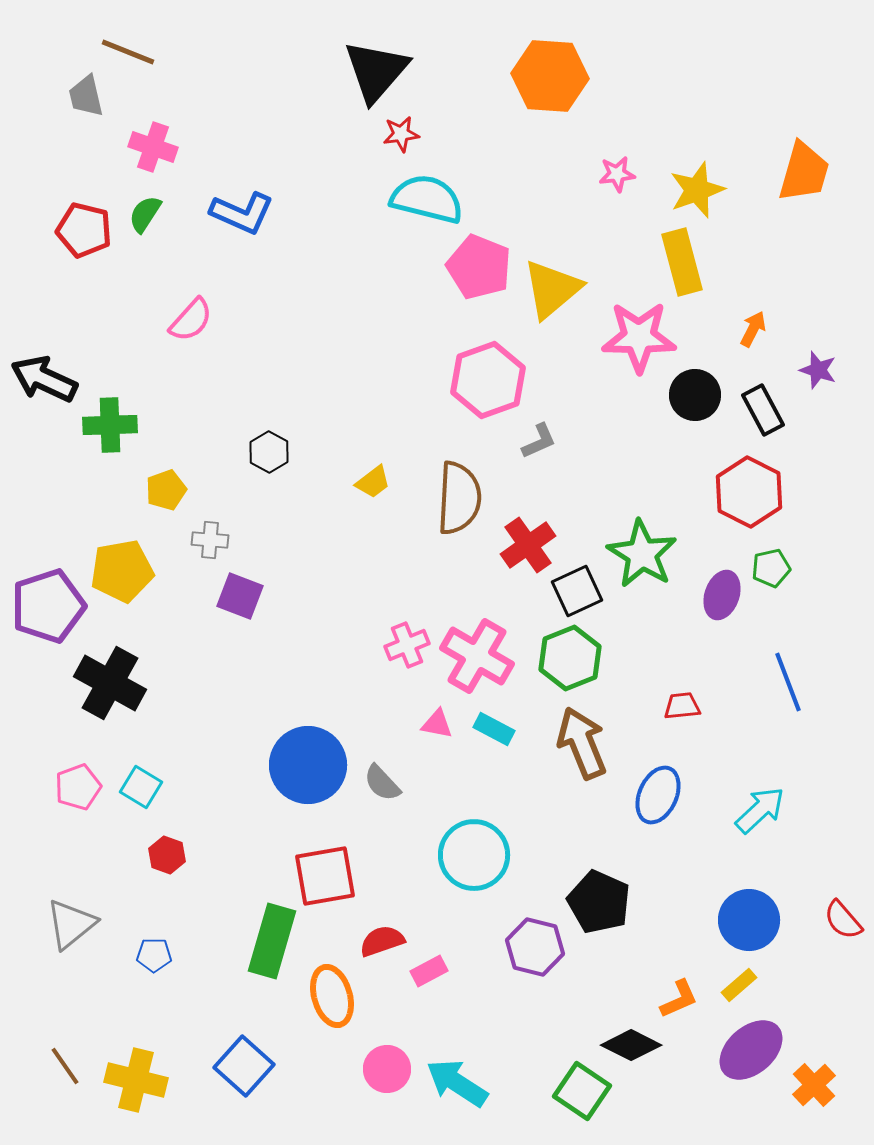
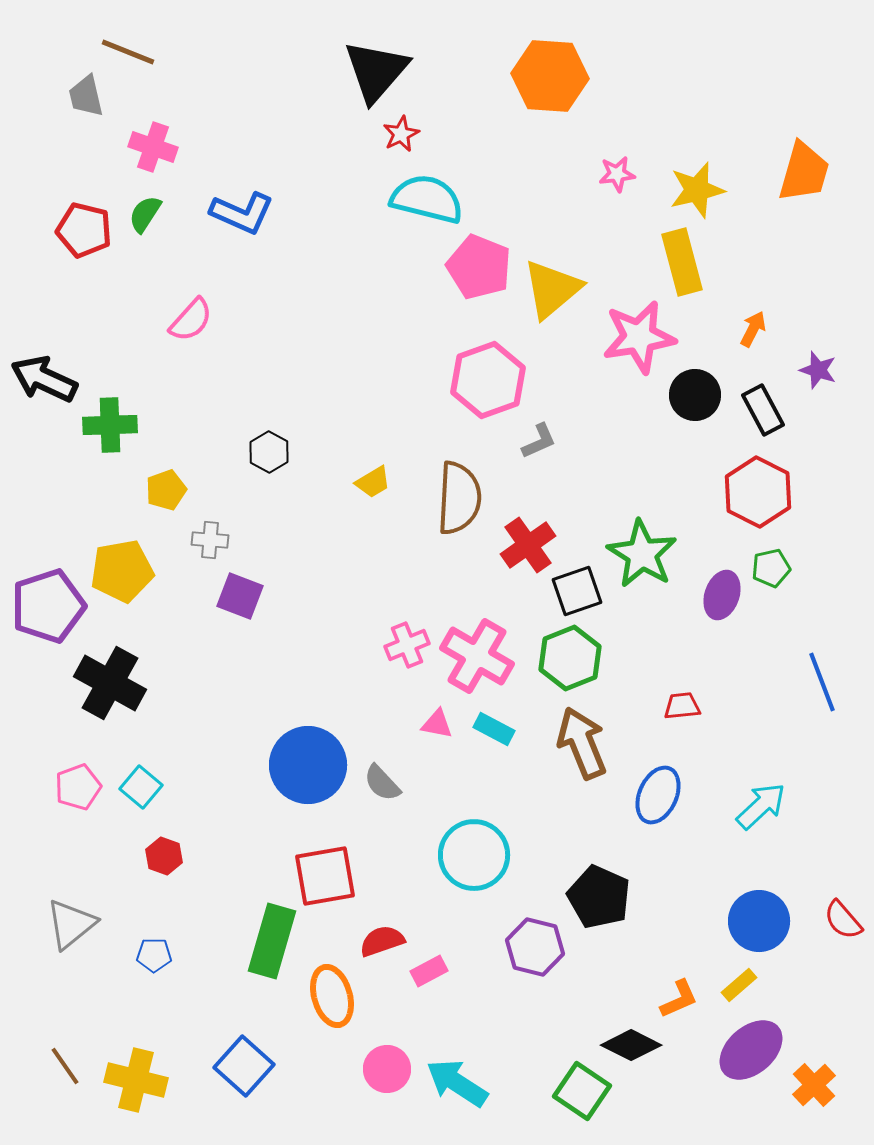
red star at (401, 134): rotated 18 degrees counterclockwise
yellow star at (697, 190): rotated 6 degrees clockwise
pink star at (639, 337): rotated 10 degrees counterclockwise
yellow trapezoid at (373, 482): rotated 6 degrees clockwise
red hexagon at (749, 492): moved 9 px right
black square at (577, 591): rotated 6 degrees clockwise
blue line at (788, 682): moved 34 px right
cyan square at (141, 787): rotated 9 degrees clockwise
cyan arrow at (760, 810): moved 1 px right, 4 px up
red hexagon at (167, 855): moved 3 px left, 1 px down
black pentagon at (599, 902): moved 5 px up
blue circle at (749, 920): moved 10 px right, 1 px down
